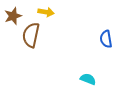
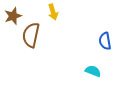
yellow arrow: moved 7 px right; rotated 63 degrees clockwise
blue semicircle: moved 1 px left, 2 px down
cyan semicircle: moved 5 px right, 8 px up
